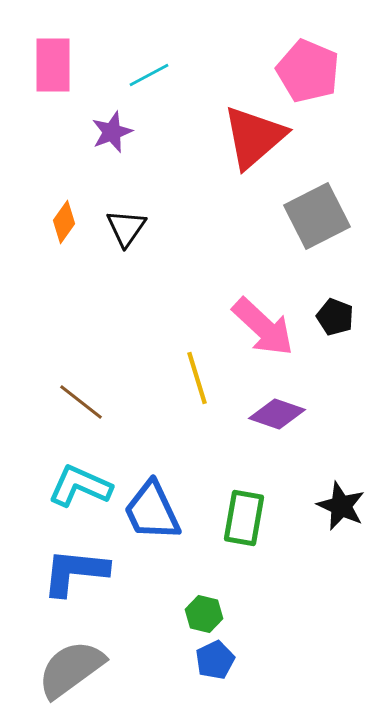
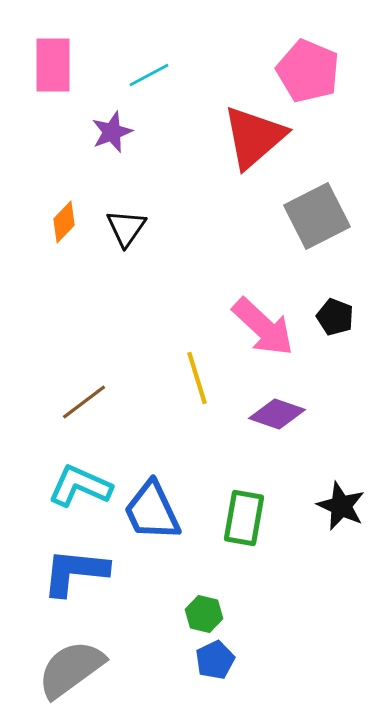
orange diamond: rotated 9 degrees clockwise
brown line: moved 3 px right; rotated 75 degrees counterclockwise
